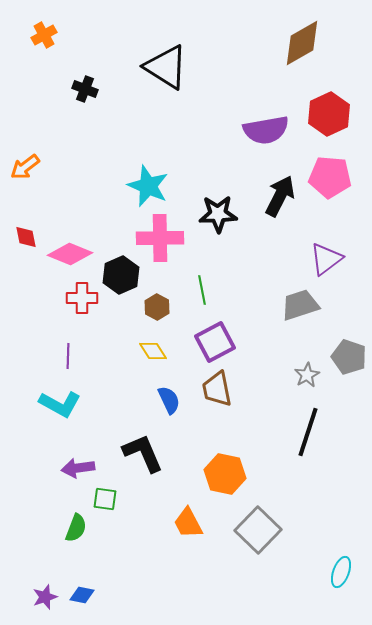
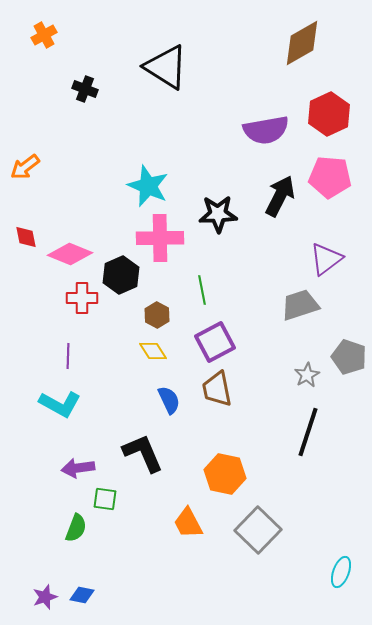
brown hexagon: moved 8 px down
